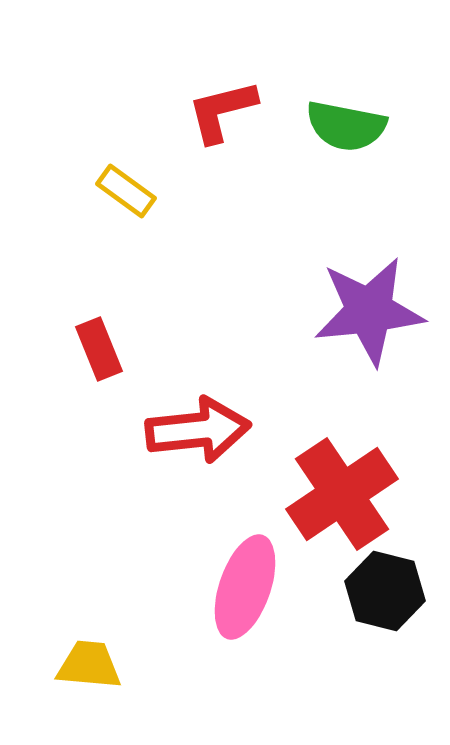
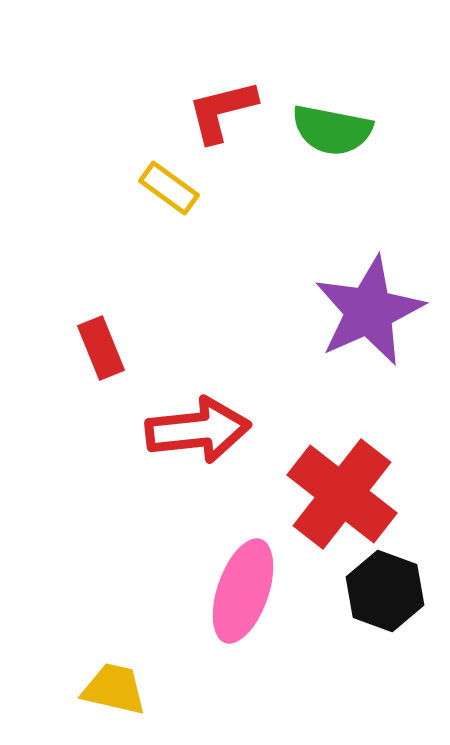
green semicircle: moved 14 px left, 4 px down
yellow rectangle: moved 43 px right, 3 px up
purple star: rotated 18 degrees counterclockwise
red rectangle: moved 2 px right, 1 px up
red cross: rotated 18 degrees counterclockwise
pink ellipse: moved 2 px left, 4 px down
black hexagon: rotated 6 degrees clockwise
yellow trapezoid: moved 25 px right, 24 px down; rotated 8 degrees clockwise
